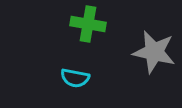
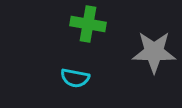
gray star: rotated 12 degrees counterclockwise
